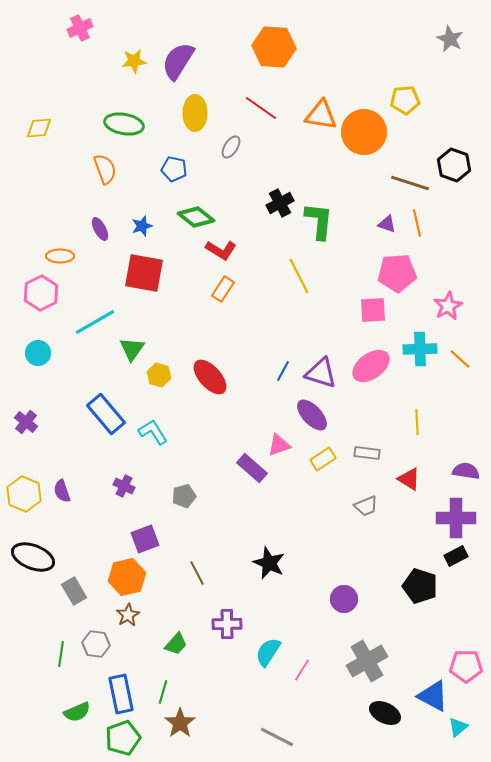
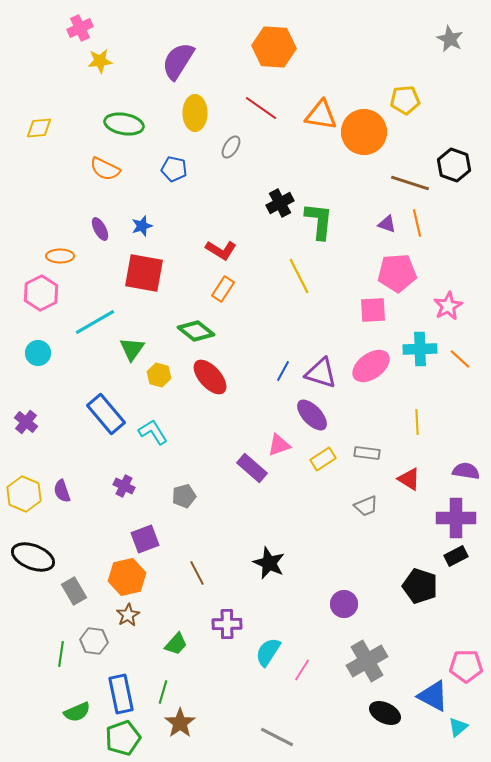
yellow star at (134, 61): moved 34 px left
orange semicircle at (105, 169): rotated 136 degrees clockwise
green diamond at (196, 217): moved 114 px down
purple circle at (344, 599): moved 5 px down
gray hexagon at (96, 644): moved 2 px left, 3 px up
